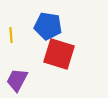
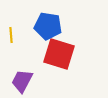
purple trapezoid: moved 5 px right, 1 px down
